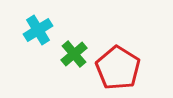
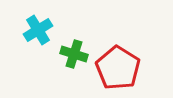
green cross: rotated 32 degrees counterclockwise
